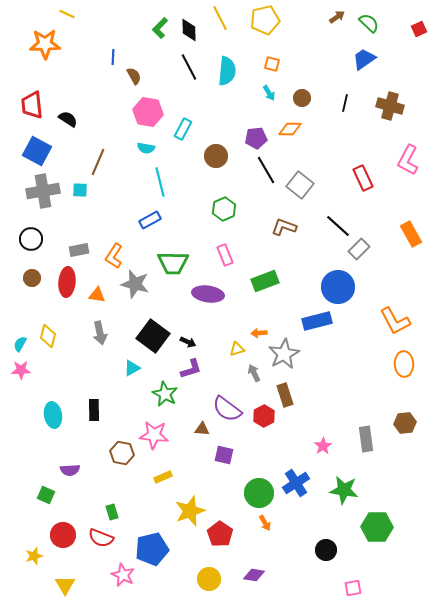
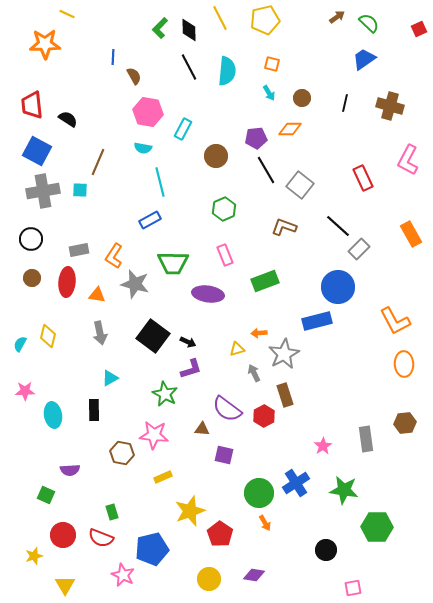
cyan semicircle at (146, 148): moved 3 px left
cyan triangle at (132, 368): moved 22 px left, 10 px down
pink star at (21, 370): moved 4 px right, 21 px down
